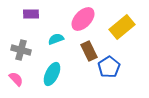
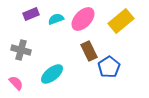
purple rectangle: rotated 21 degrees counterclockwise
yellow rectangle: moved 1 px left, 6 px up
cyan semicircle: moved 20 px up
cyan ellipse: rotated 25 degrees clockwise
pink semicircle: moved 4 px down
